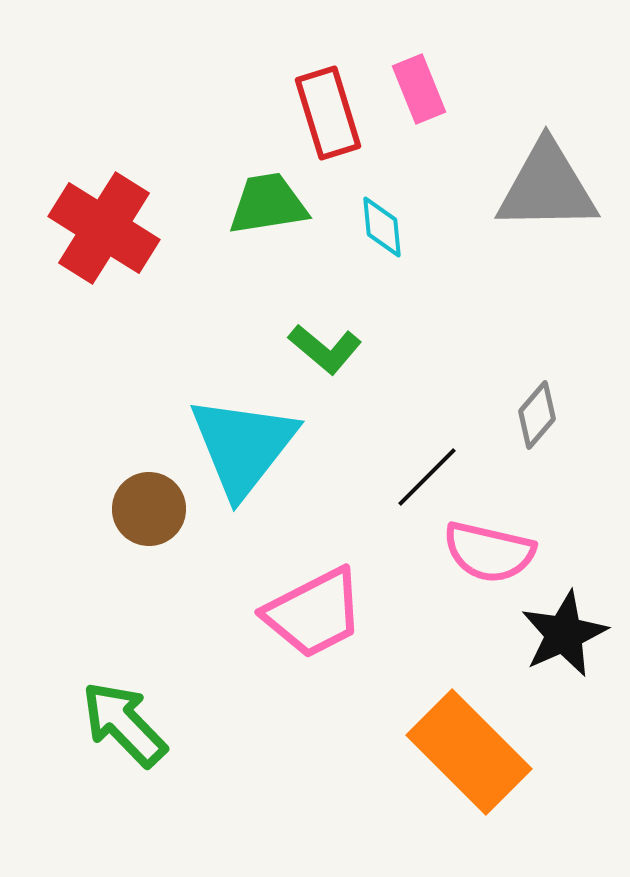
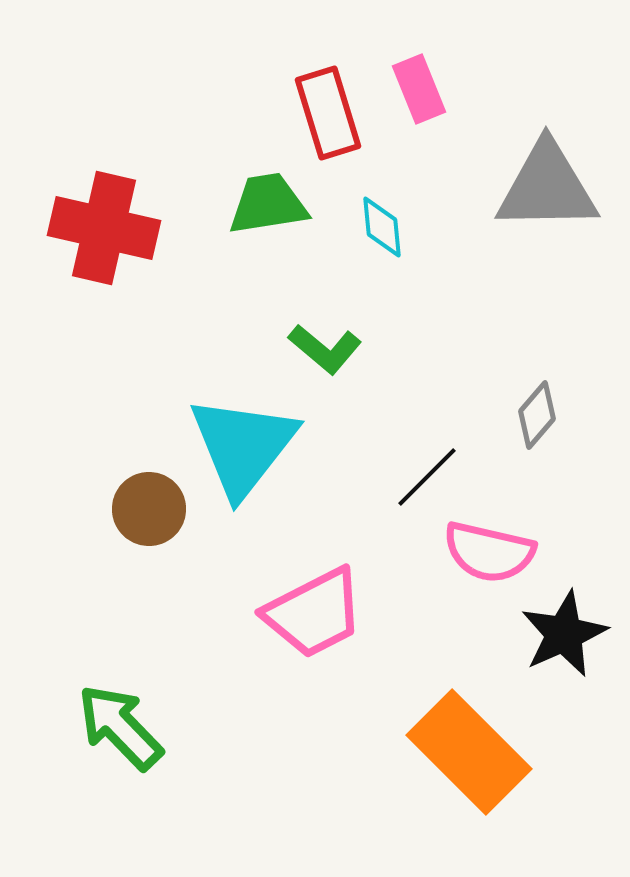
red cross: rotated 19 degrees counterclockwise
green arrow: moved 4 px left, 3 px down
